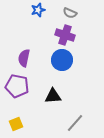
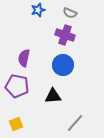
blue circle: moved 1 px right, 5 px down
